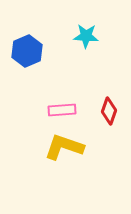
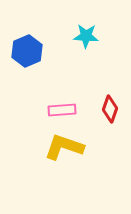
red diamond: moved 1 px right, 2 px up
